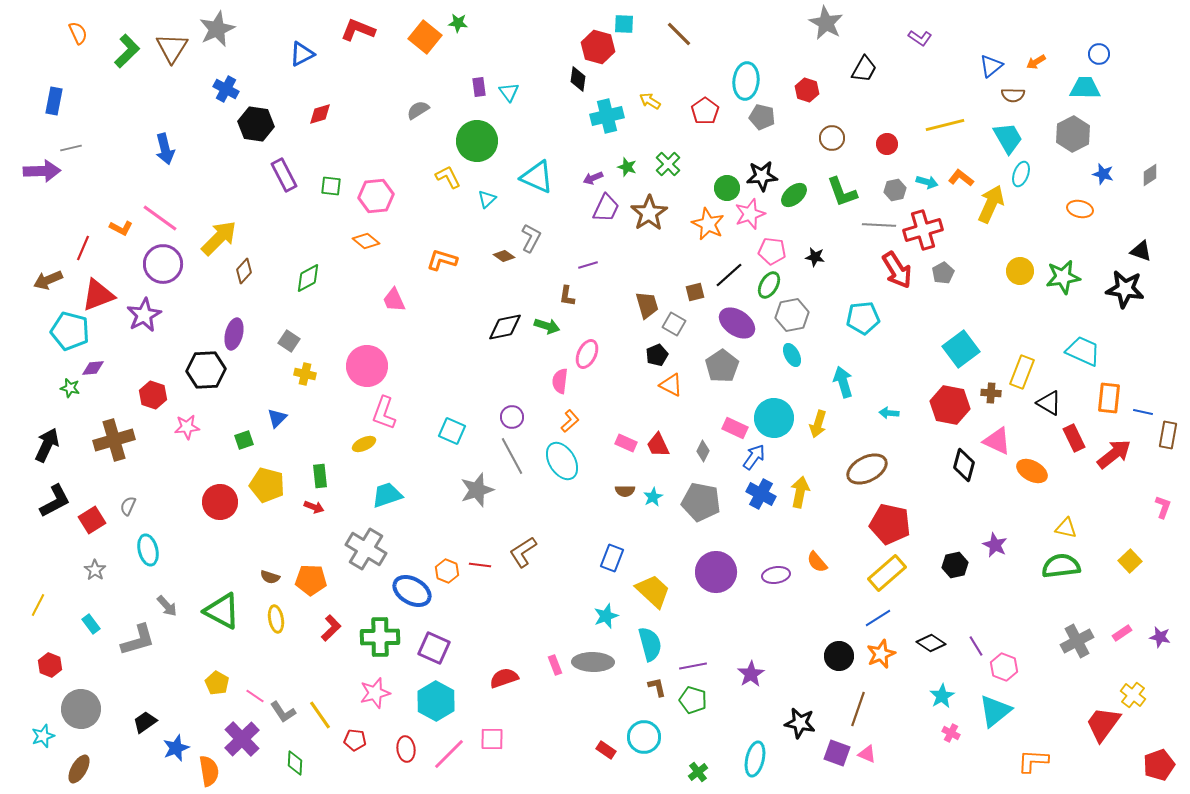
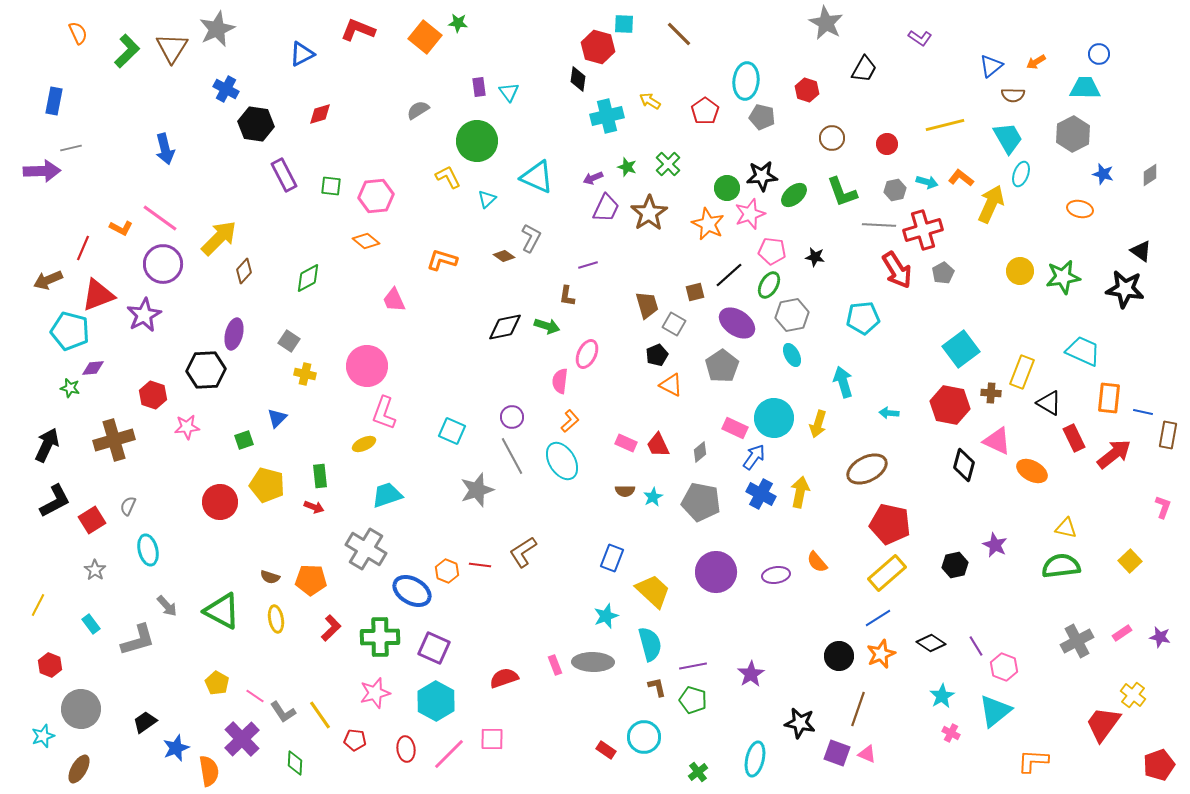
black triangle at (1141, 251): rotated 15 degrees clockwise
gray diamond at (703, 451): moved 3 px left, 1 px down; rotated 25 degrees clockwise
